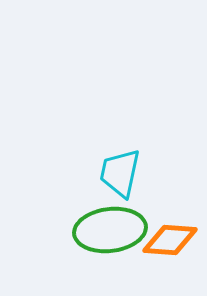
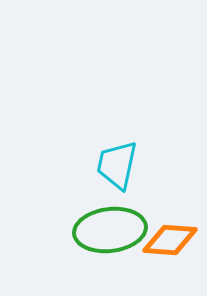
cyan trapezoid: moved 3 px left, 8 px up
